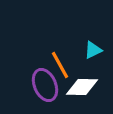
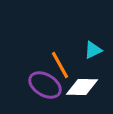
purple ellipse: rotated 36 degrees counterclockwise
